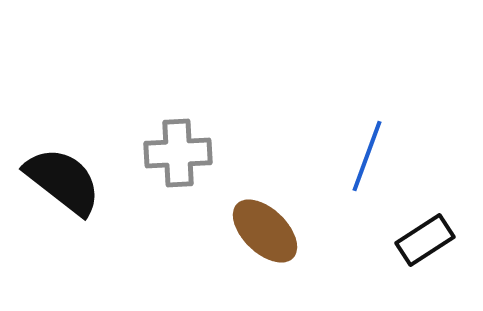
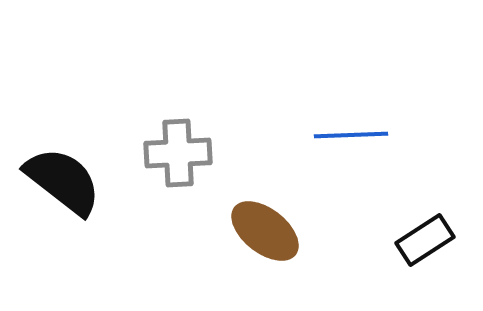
blue line: moved 16 px left, 21 px up; rotated 68 degrees clockwise
brown ellipse: rotated 6 degrees counterclockwise
